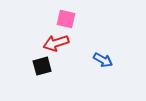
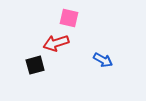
pink square: moved 3 px right, 1 px up
black square: moved 7 px left, 1 px up
